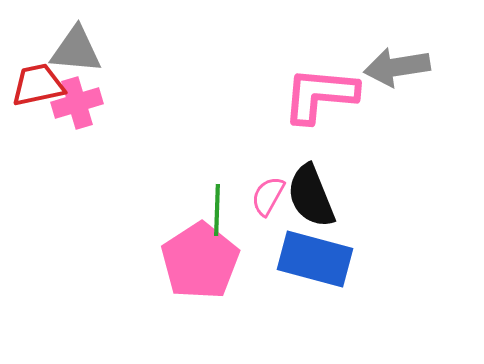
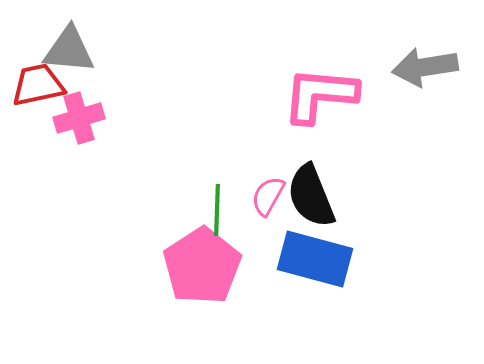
gray triangle: moved 7 px left
gray arrow: moved 28 px right
pink cross: moved 2 px right, 15 px down
pink pentagon: moved 2 px right, 5 px down
